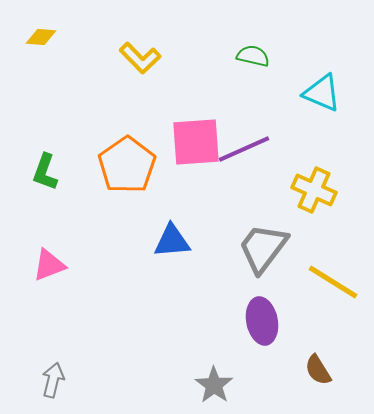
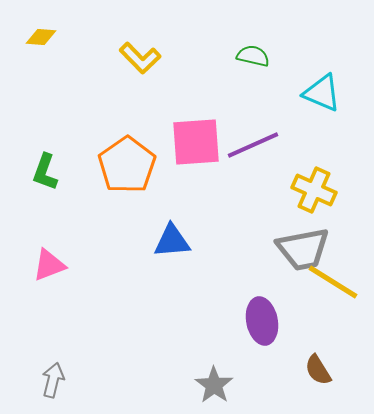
purple line: moved 9 px right, 4 px up
gray trapezoid: moved 40 px right, 1 px down; rotated 138 degrees counterclockwise
